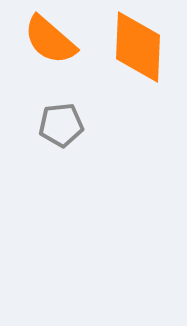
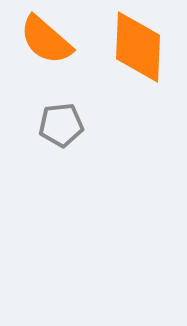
orange semicircle: moved 4 px left
